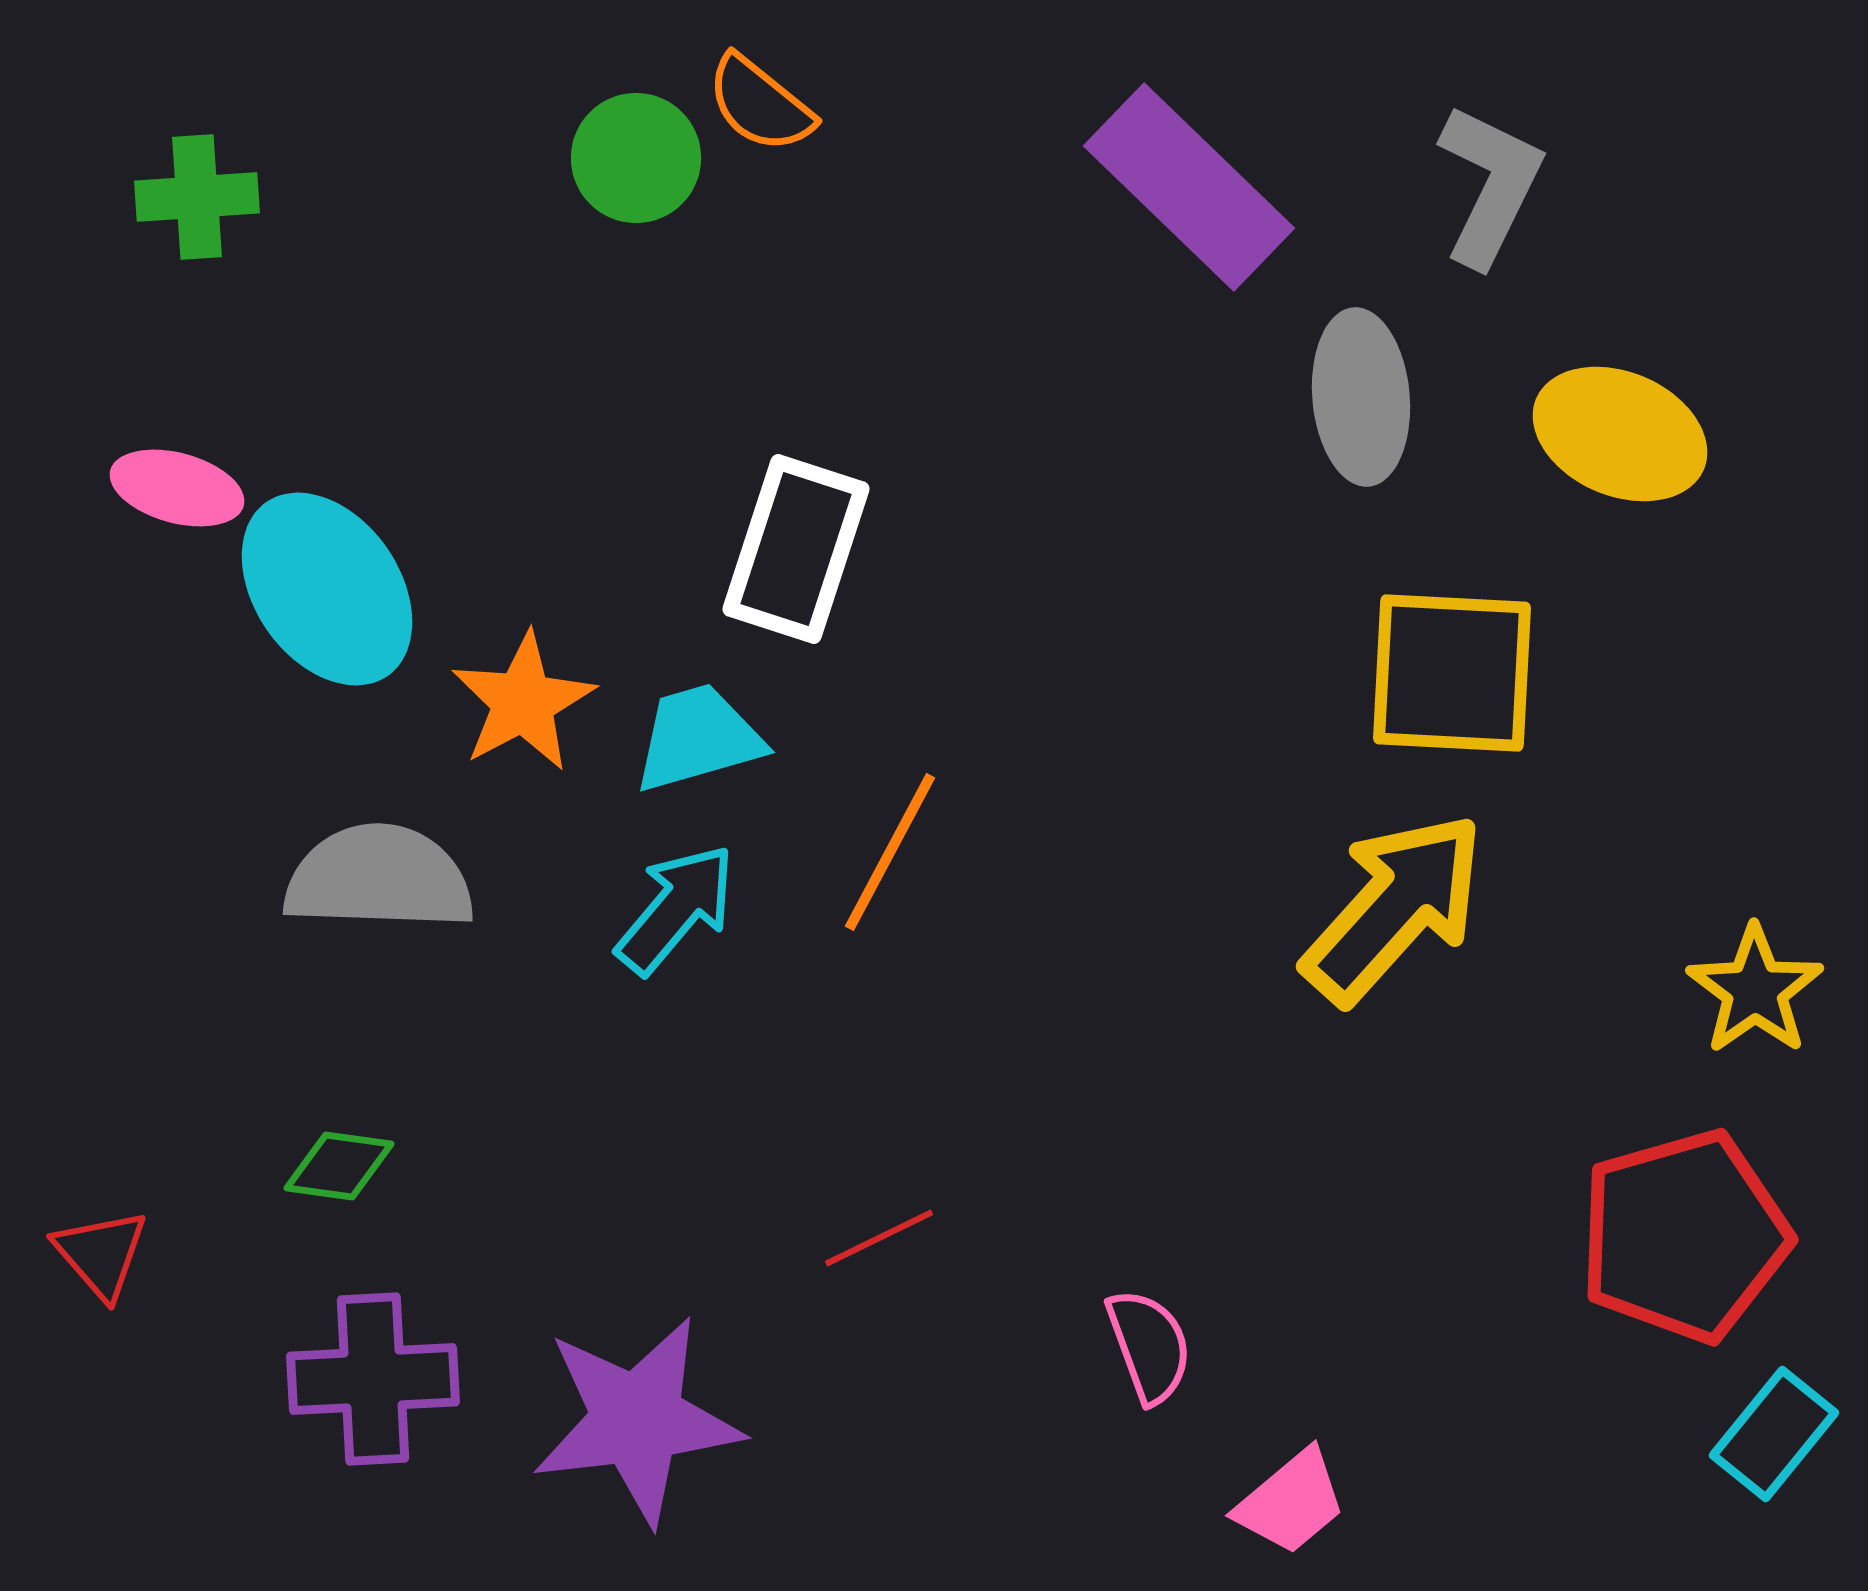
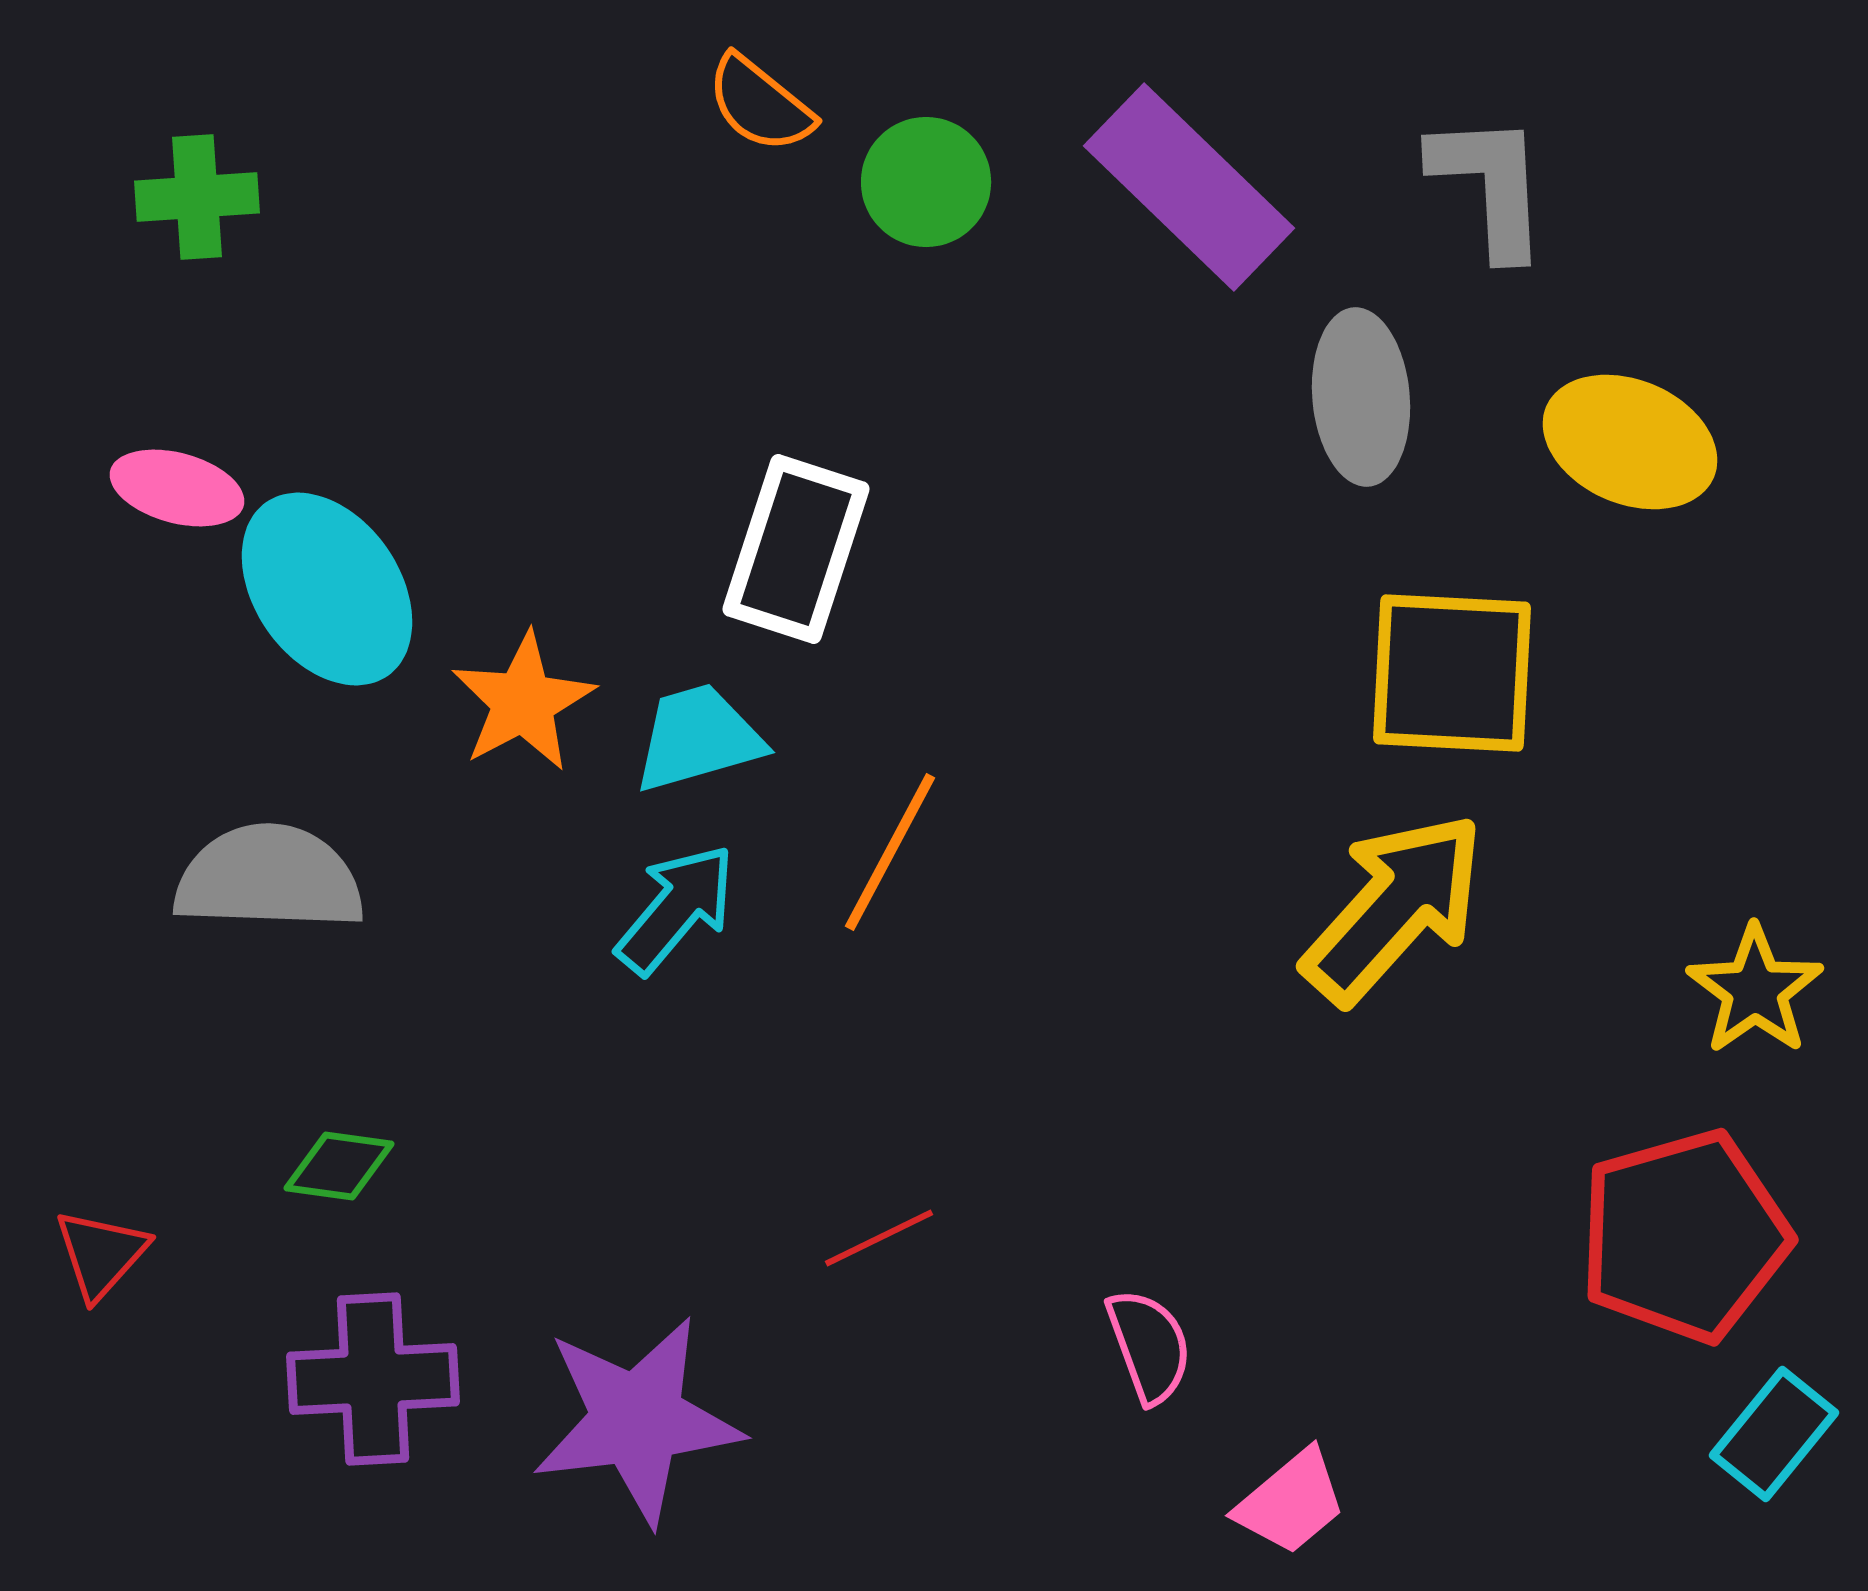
green circle: moved 290 px right, 24 px down
gray L-shape: rotated 29 degrees counterclockwise
yellow ellipse: moved 10 px right, 8 px down
gray semicircle: moved 110 px left
red triangle: rotated 23 degrees clockwise
